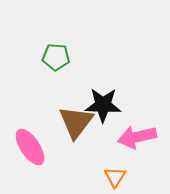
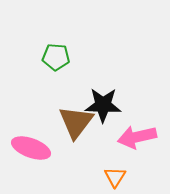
pink ellipse: moved 1 px right, 1 px down; rotated 36 degrees counterclockwise
